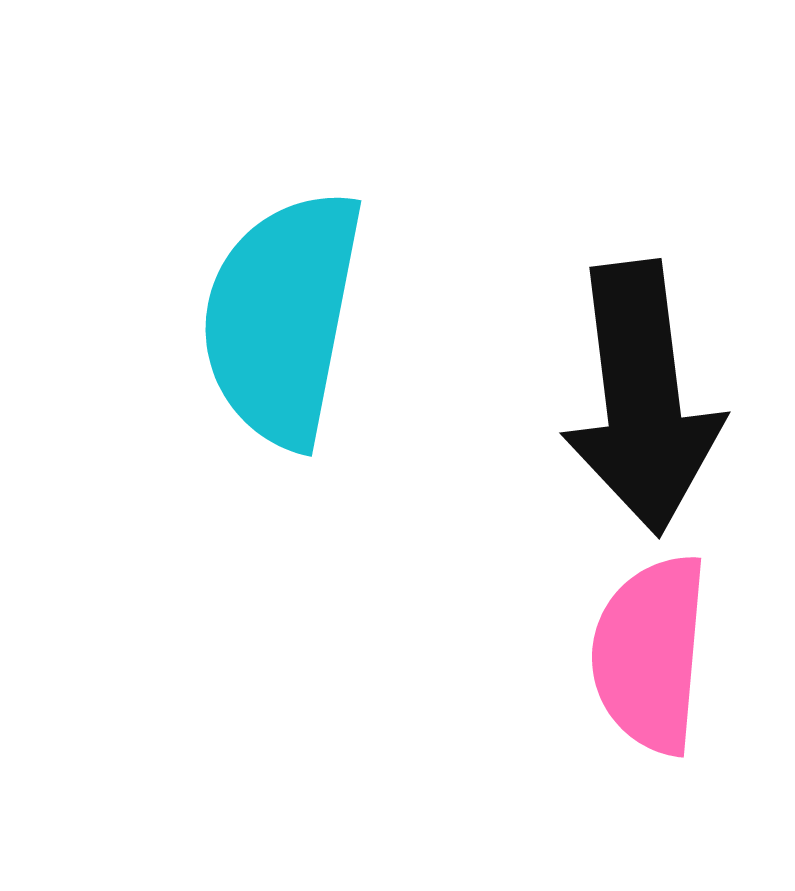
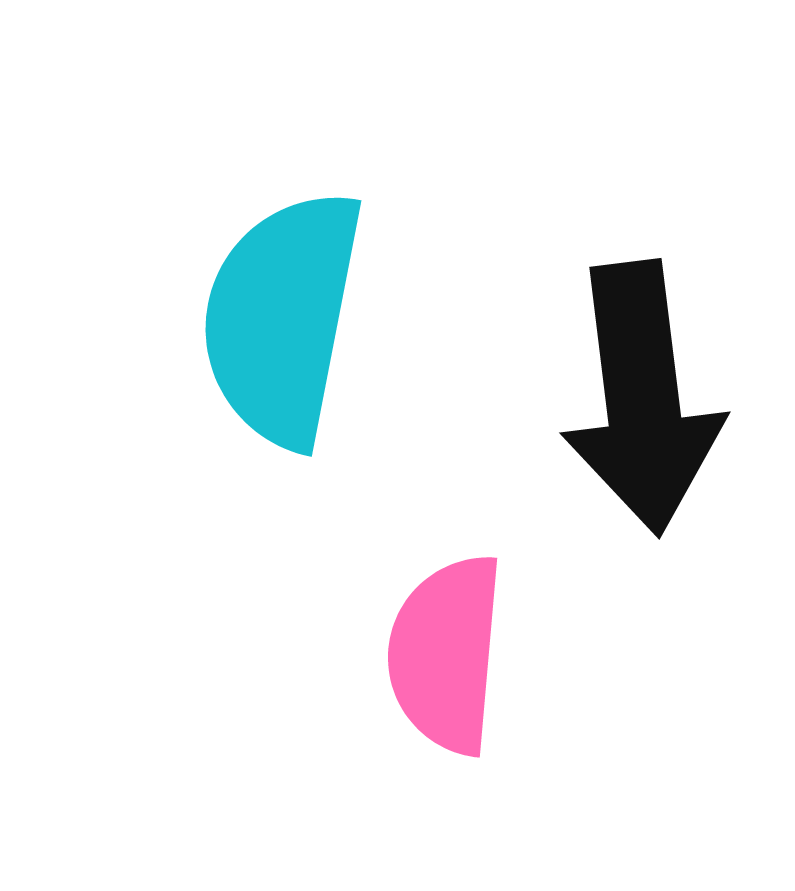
pink semicircle: moved 204 px left
